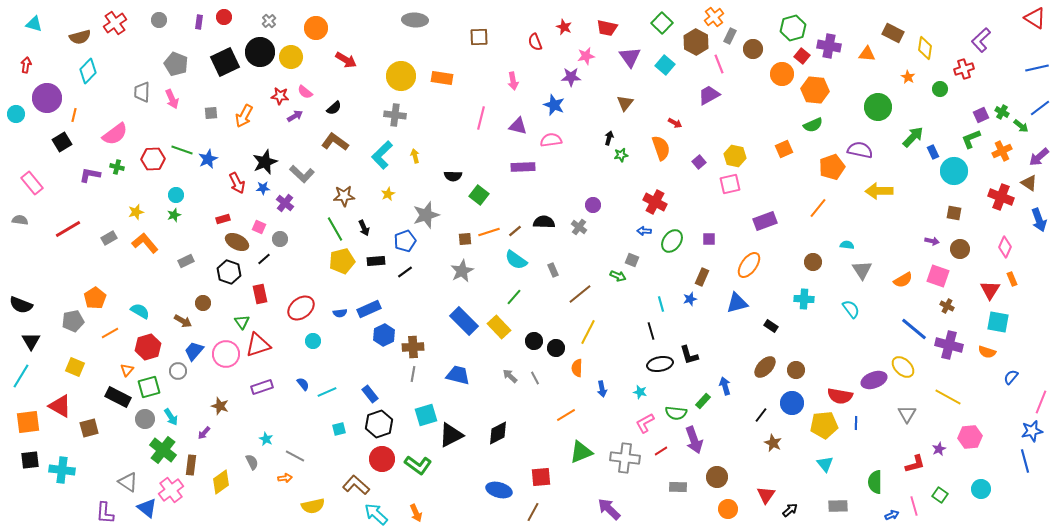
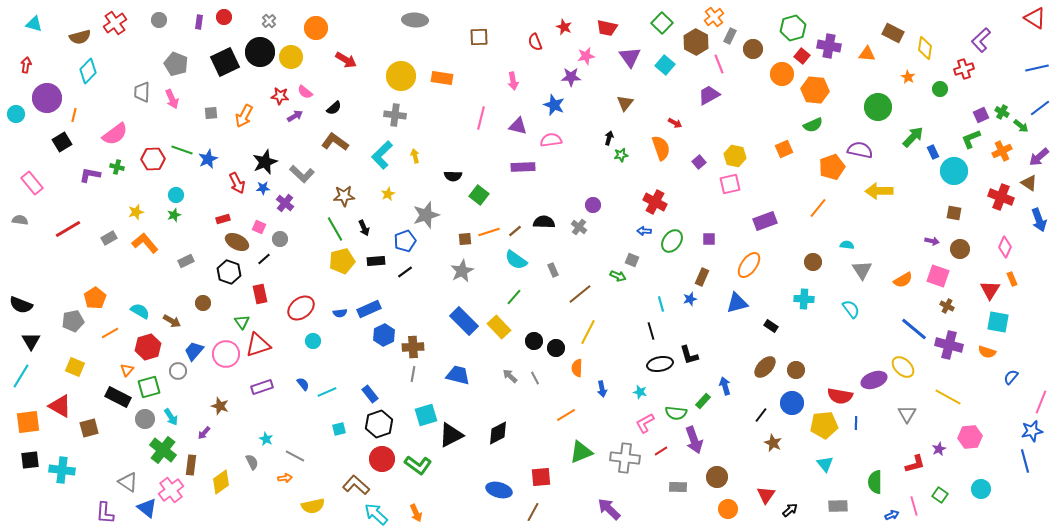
brown arrow at (183, 321): moved 11 px left
